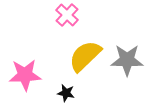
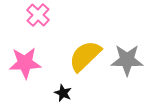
pink cross: moved 29 px left
pink star: moved 12 px up
black star: moved 3 px left; rotated 12 degrees clockwise
